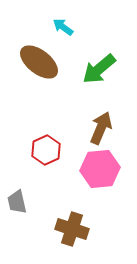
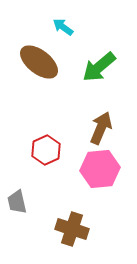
green arrow: moved 2 px up
